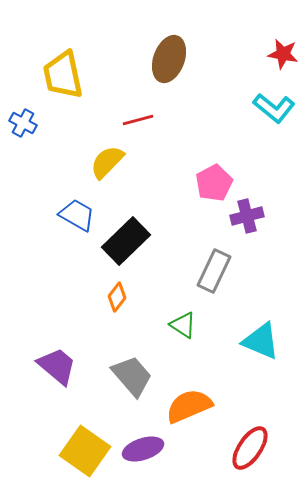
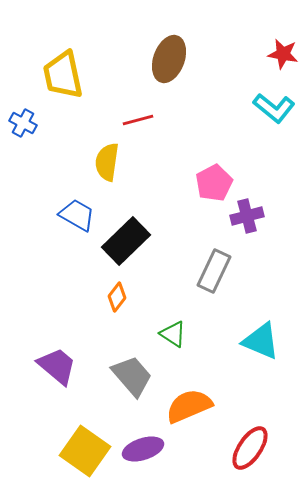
yellow semicircle: rotated 36 degrees counterclockwise
green triangle: moved 10 px left, 9 px down
